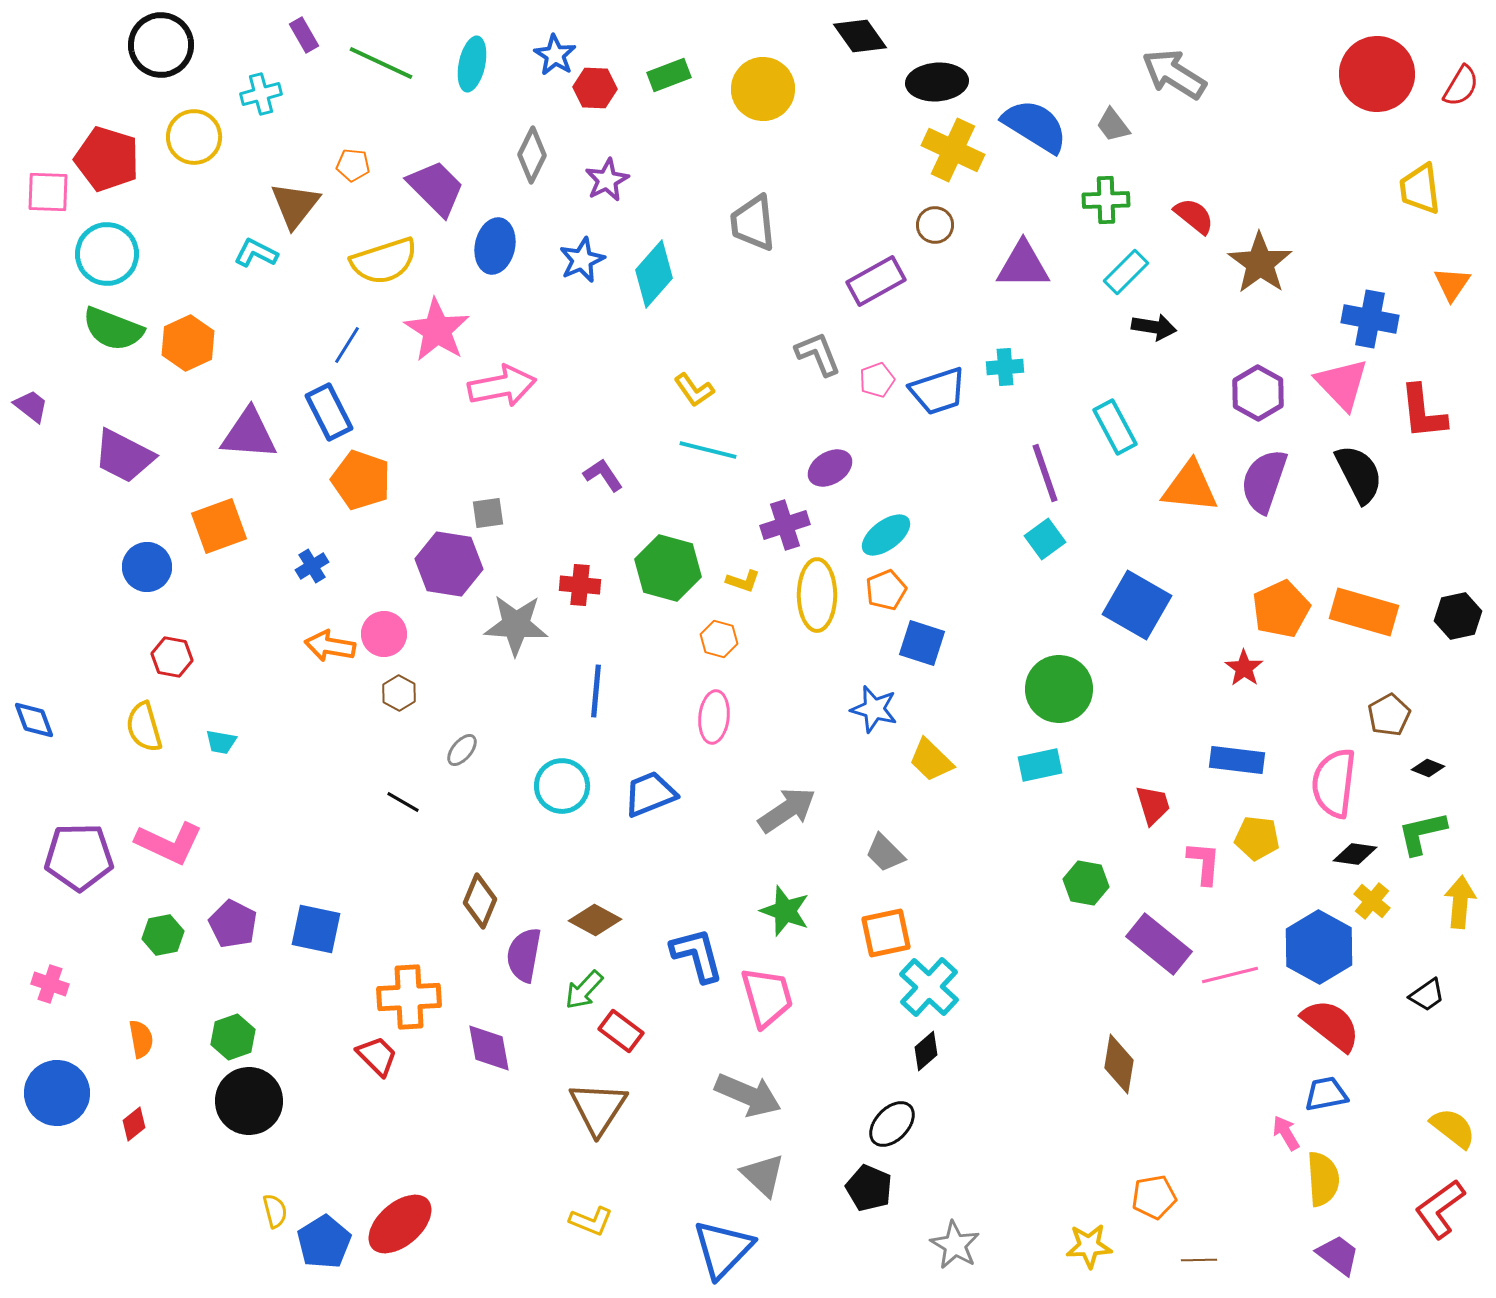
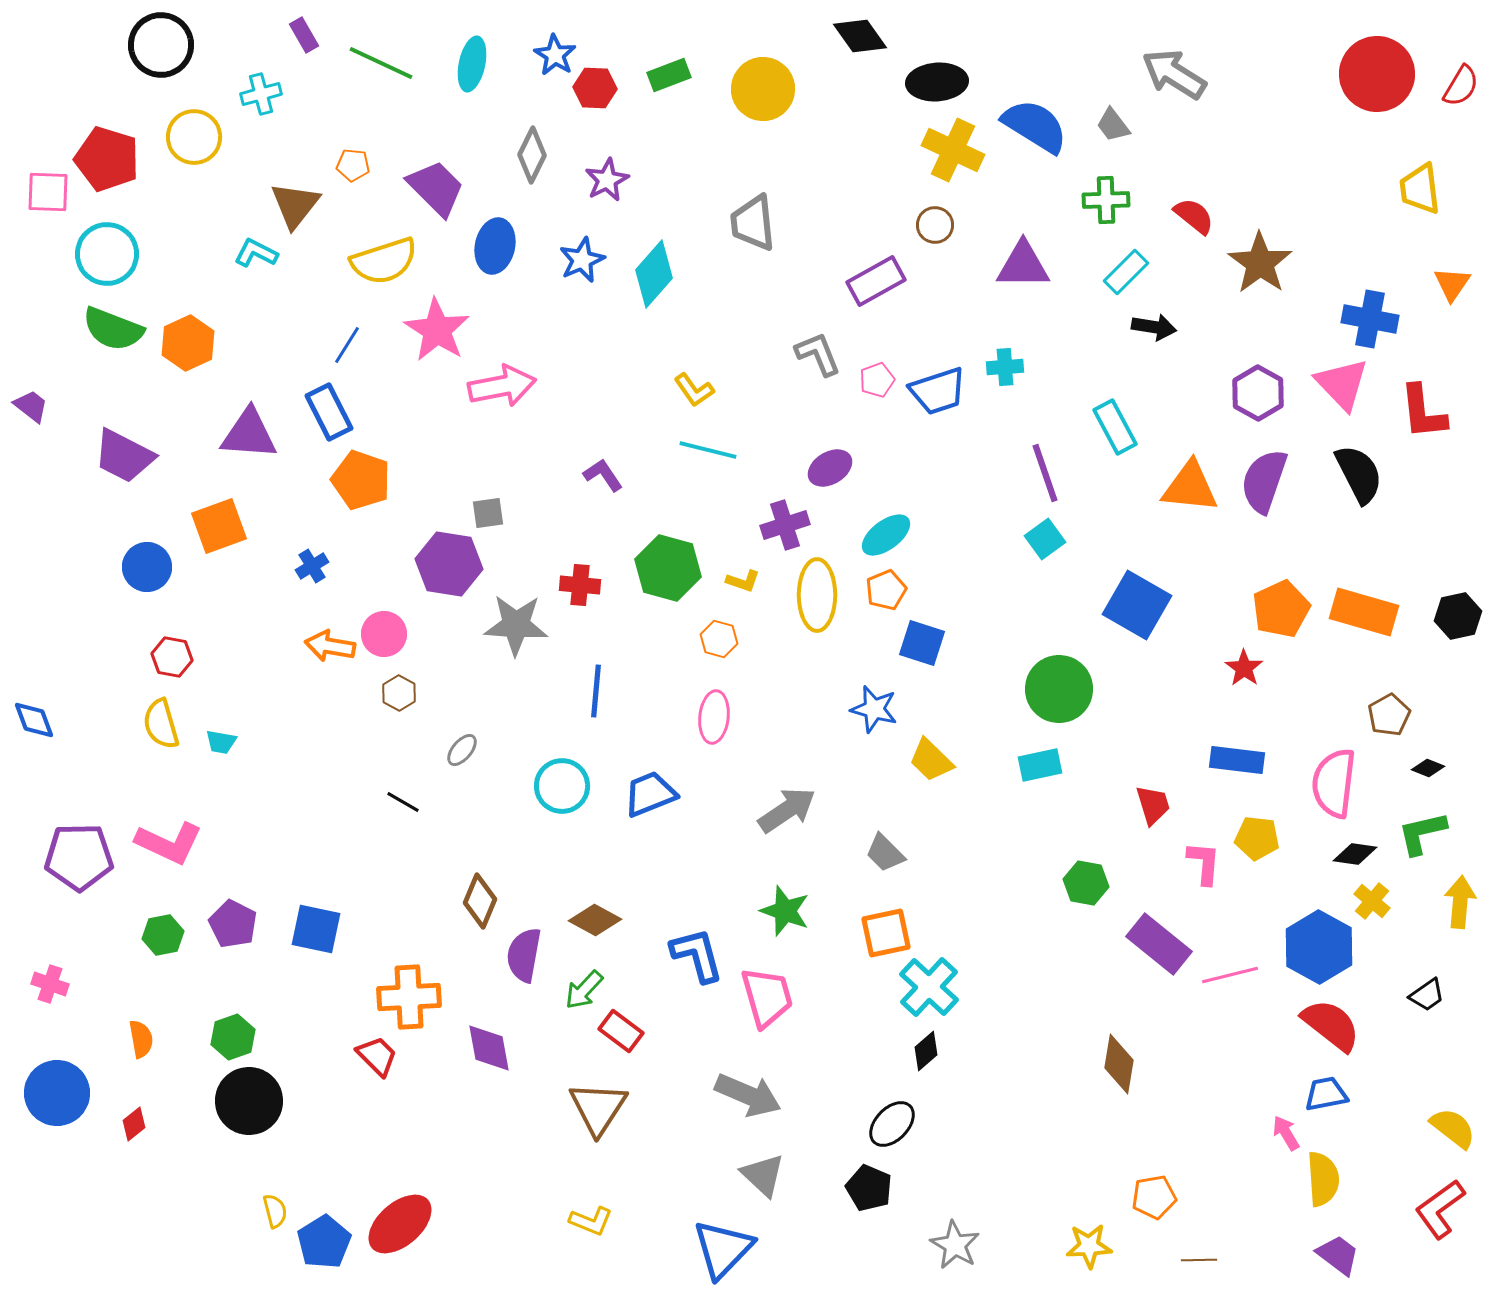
yellow semicircle at (144, 727): moved 17 px right, 3 px up
